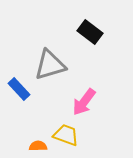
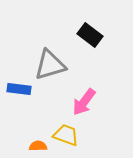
black rectangle: moved 3 px down
blue rectangle: rotated 40 degrees counterclockwise
